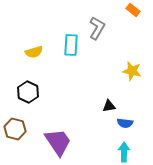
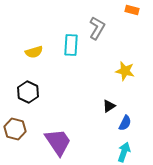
orange rectangle: moved 1 px left; rotated 24 degrees counterclockwise
yellow star: moved 7 px left
black triangle: rotated 24 degrees counterclockwise
blue semicircle: rotated 70 degrees counterclockwise
cyan arrow: rotated 18 degrees clockwise
